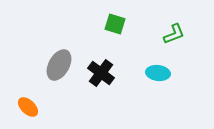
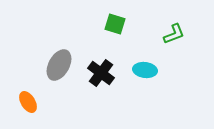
cyan ellipse: moved 13 px left, 3 px up
orange ellipse: moved 5 px up; rotated 15 degrees clockwise
